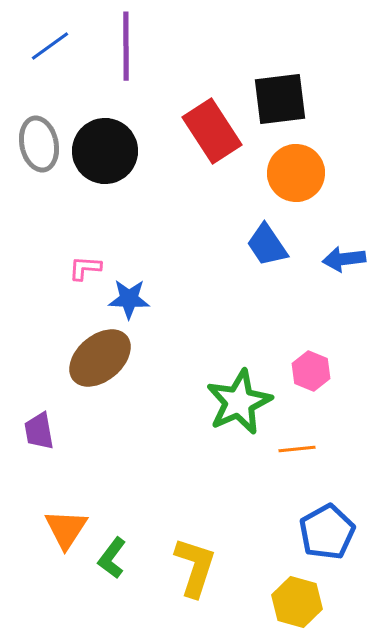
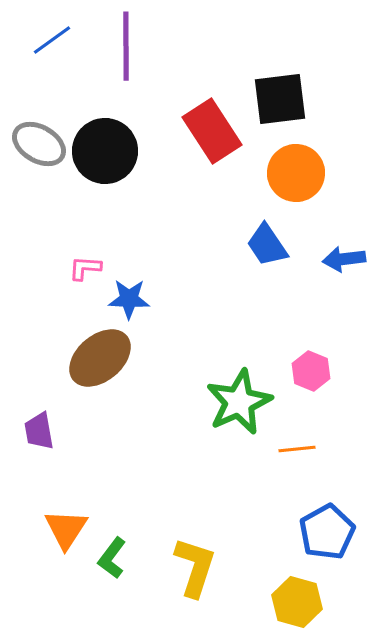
blue line: moved 2 px right, 6 px up
gray ellipse: rotated 48 degrees counterclockwise
